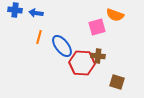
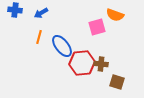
blue arrow: moved 5 px right; rotated 40 degrees counterclockwise
brown cross: moved 3 px right, 8 px down
red hexagon: rotated 10 degrees counterclockwise
